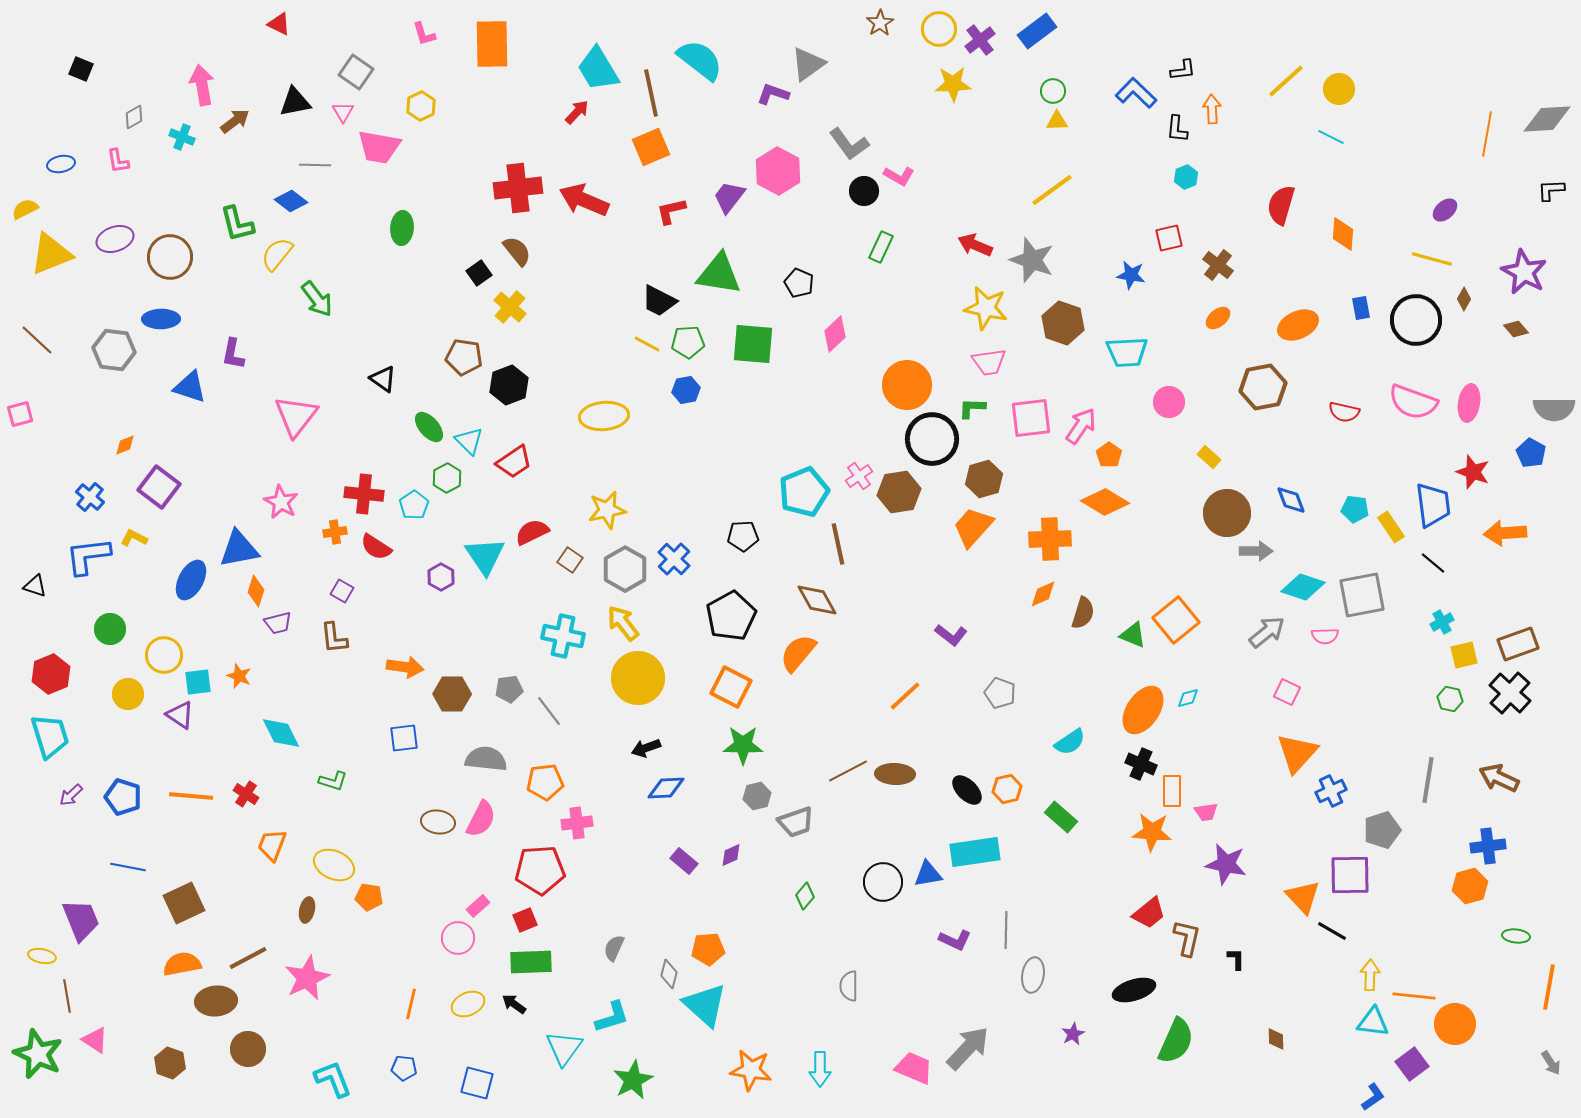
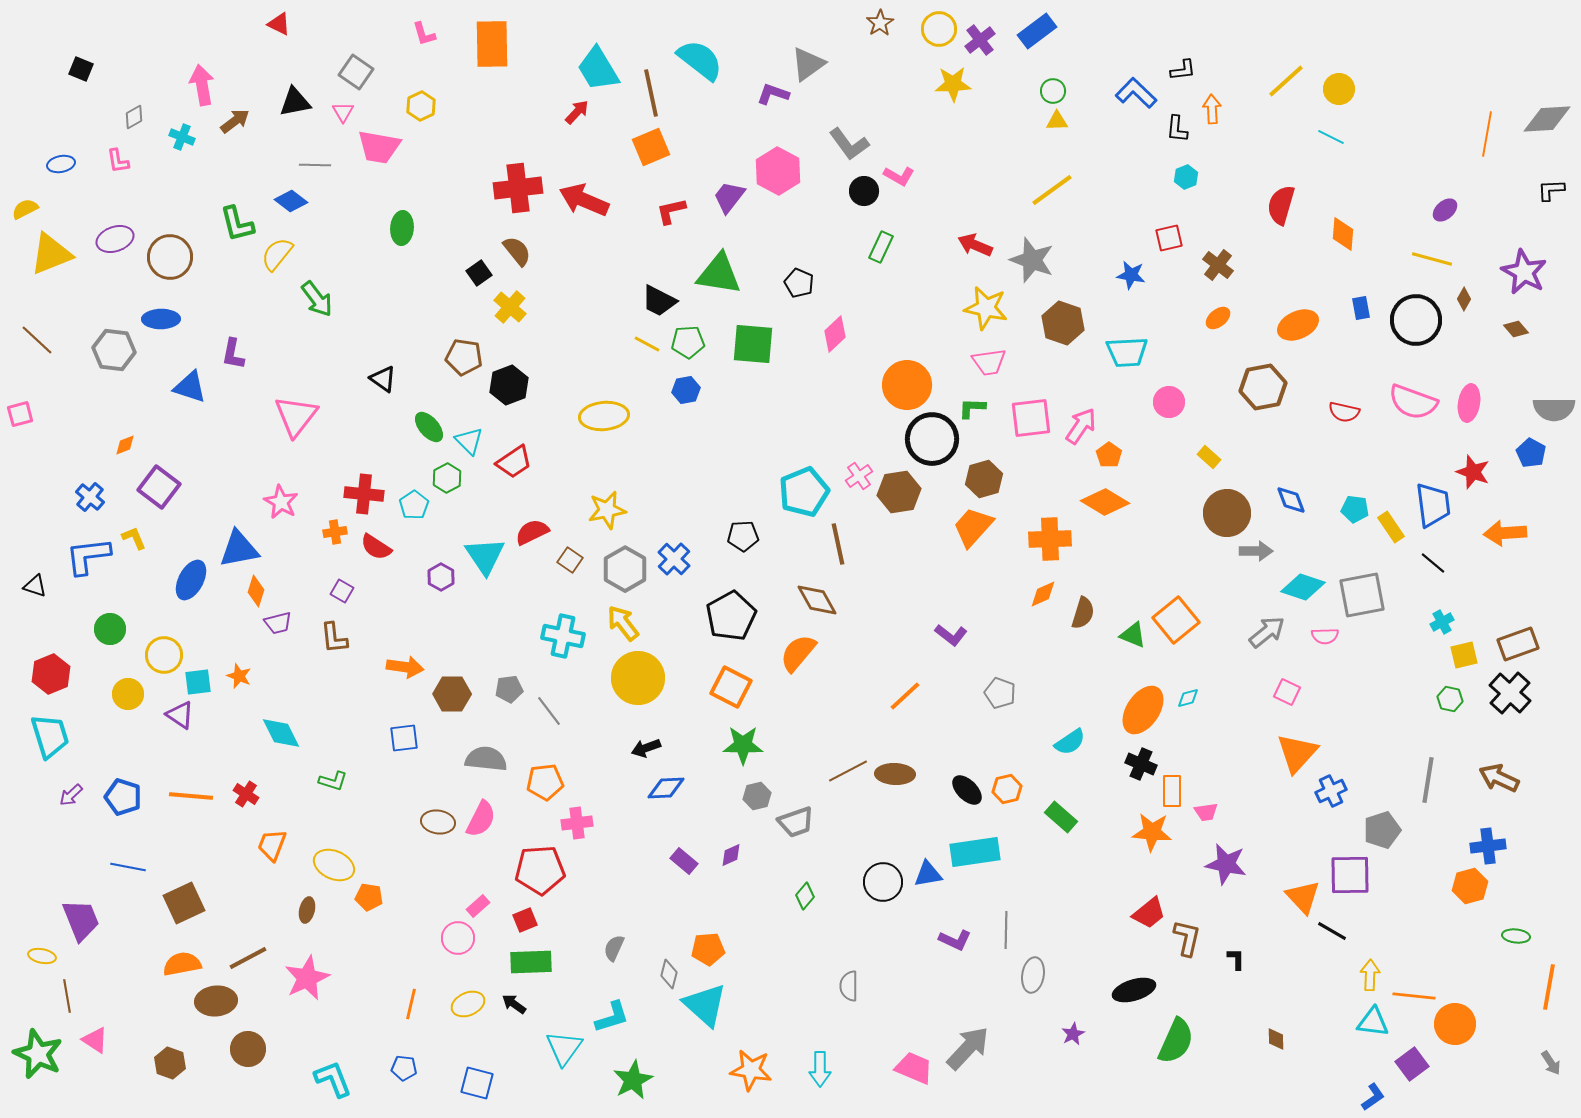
yellow L-shape at (134, 538): rotated 40 degrees clockwise
